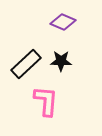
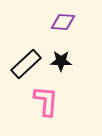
purple diamond: rotated 20 degrees counterclockwise
